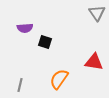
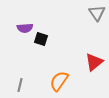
black square: moved 4 px left, 3 px up
red triangle: rotated 48 degrees counterclockwise
orange semicircle: moved 2 px down
